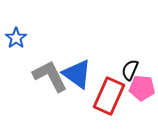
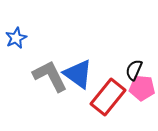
blue star: rotated 10 degrees clockwise
black semicircle: moved 4 px right
blue triangle: moved 1 px right
red rectangle: moved 1 px left, 1 px down; rotated 15 degrees clockwise
